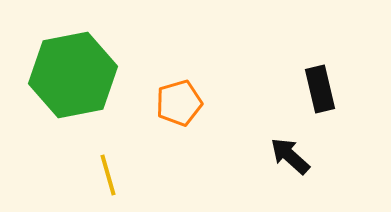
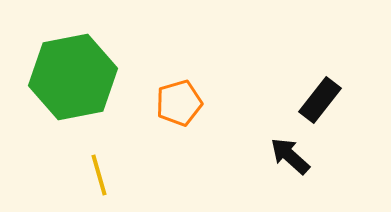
green hexagon: moved 2 px down
black rectangle: moved 11 px down; rotated 51 degrees clockwise
yellow line: moved 9 px left
